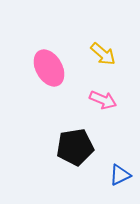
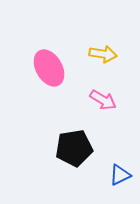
yellow arrow: rotated 32 degrees counterclockwise
pink arrow: rotated 8 degrees clockwise
black pentagon: moved 1 px left, 1 px down
